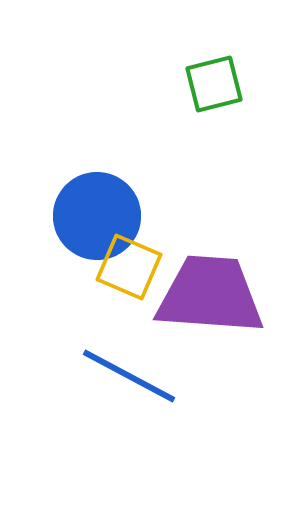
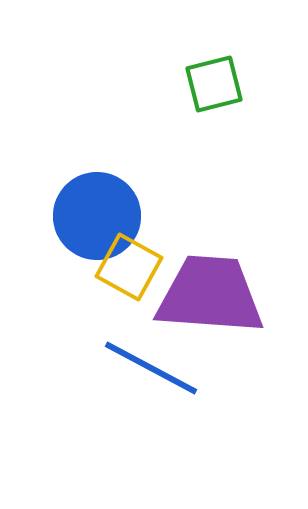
yellow square: rotated 6 degrees clockwise
blue line: moved 22 px right, 8 px up
